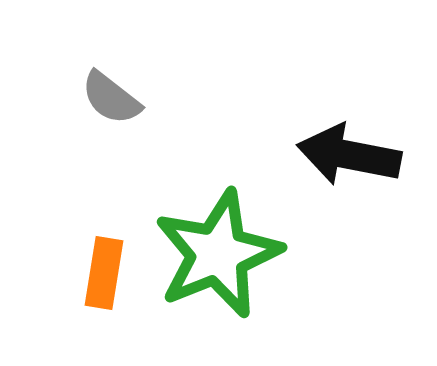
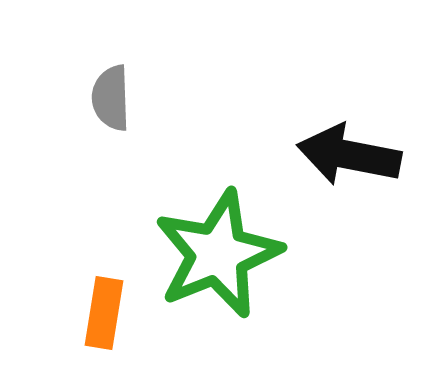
gray semicircle: rotated 50 degrees clockwise
orange rectangle: moved 40 px down
